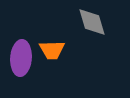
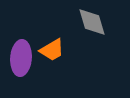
orange trapezoid: rotated 28 degrees counterclockwise
